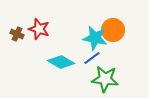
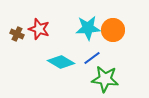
cyan star: moved 7 px left, 10 px up; rotated 15 degrees counterclockwise
